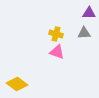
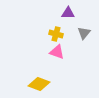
purple triangle: moved 21 px left
gray triangle: rotated 48 degrees counterclockwise
yellow diamond: moved 22 px right; rotated 15 degrees counterclockwise
